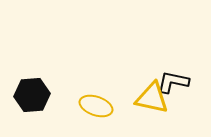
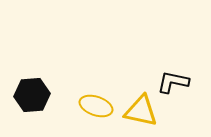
yellow triangle: moved 11 px left, 13 px down
